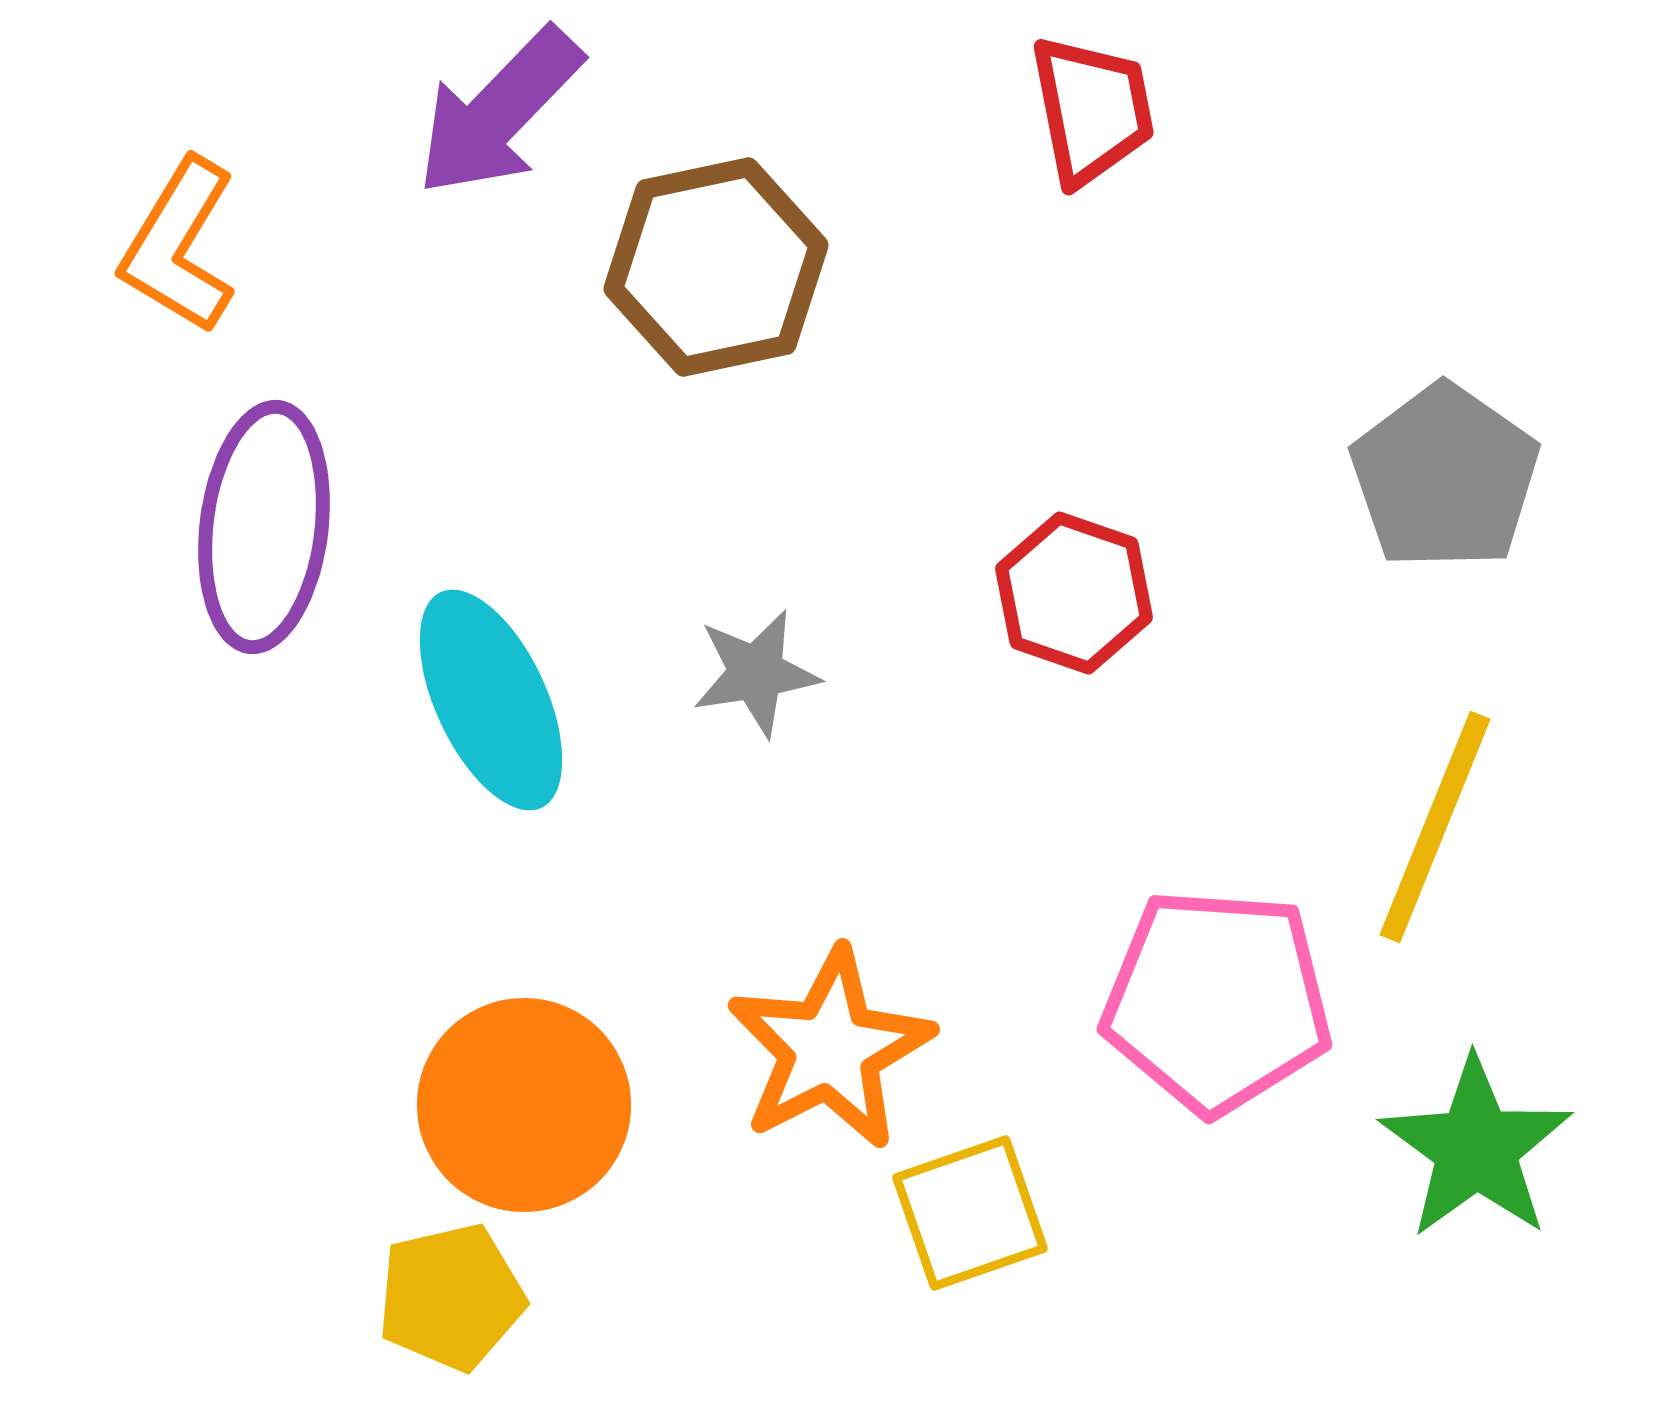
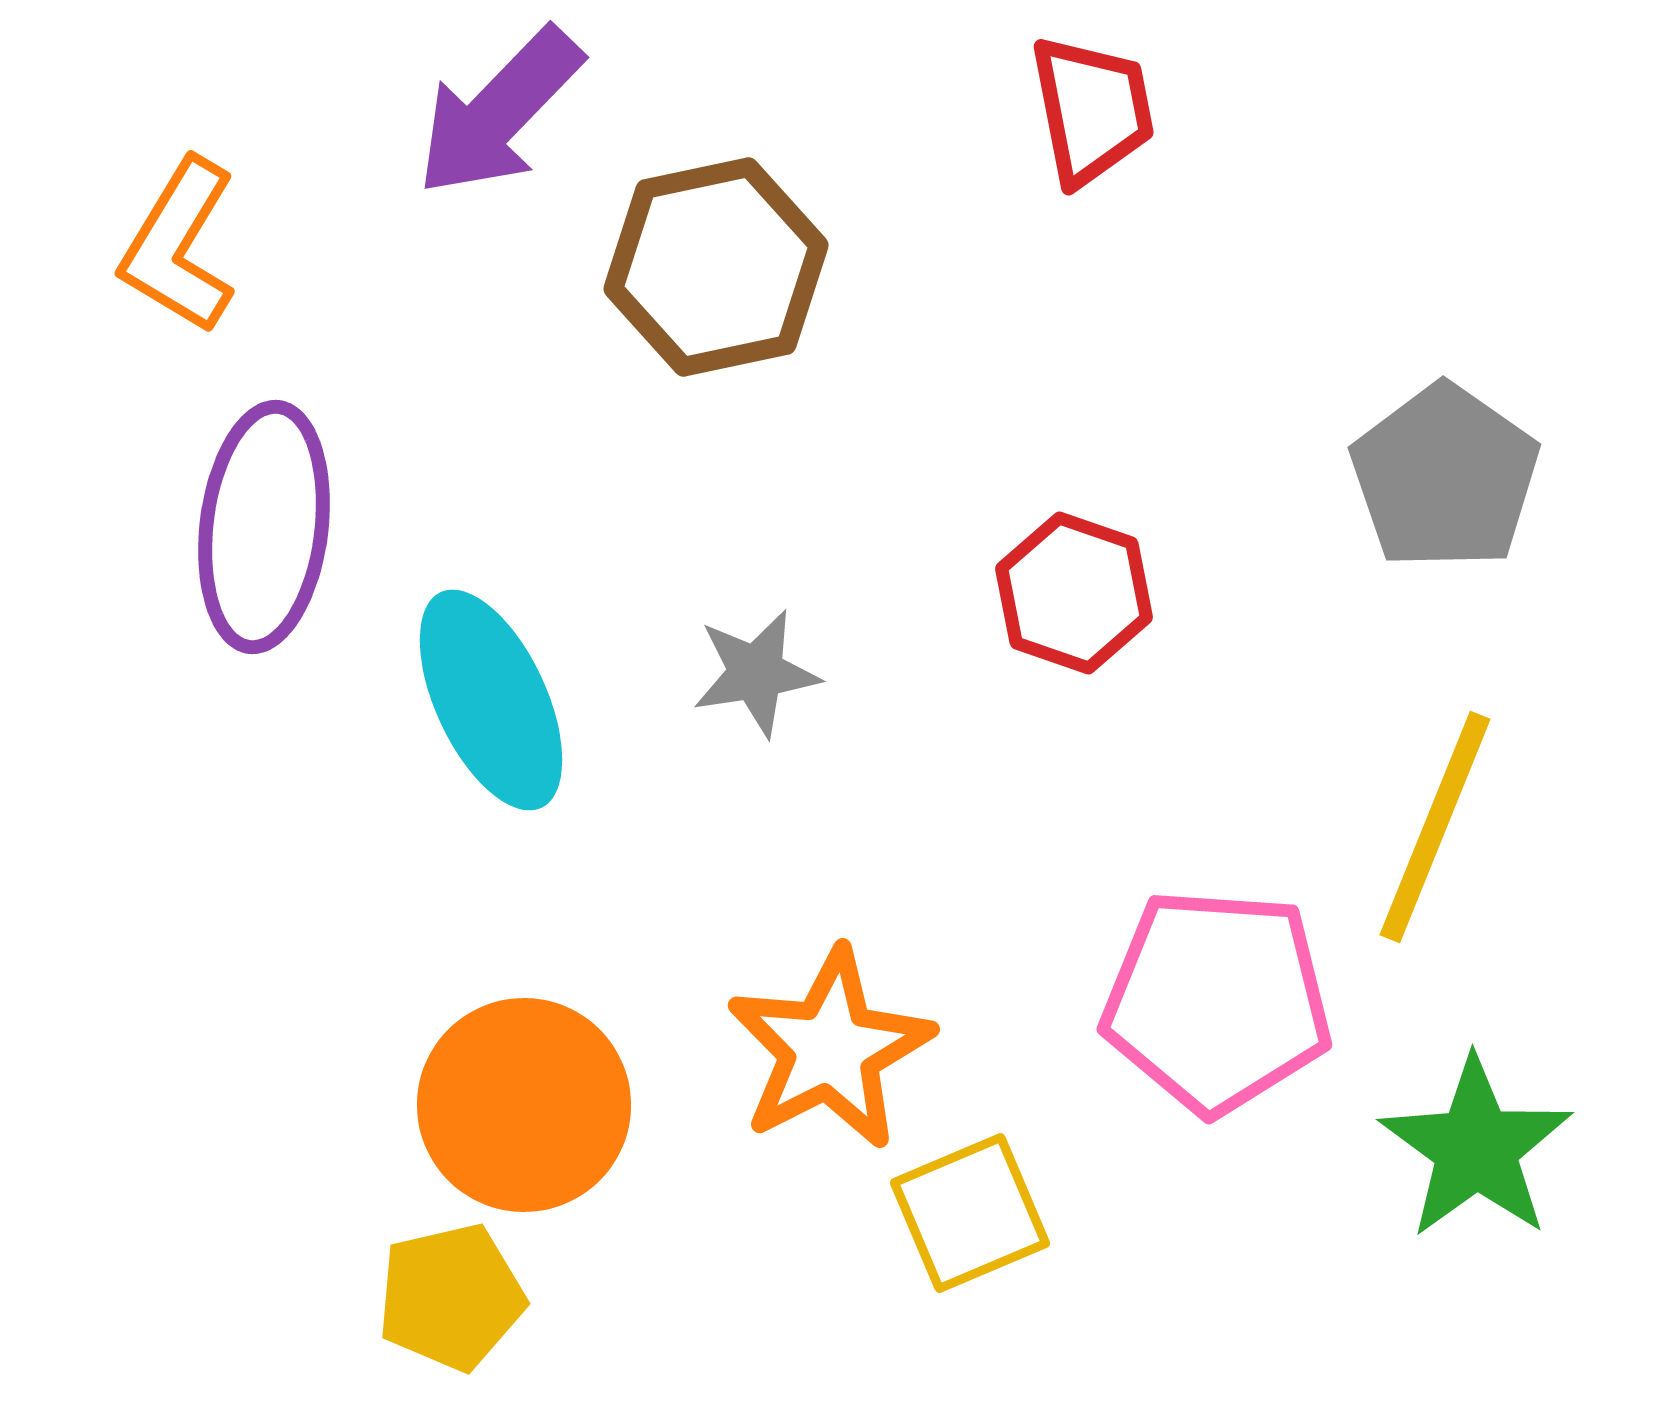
yellow square: rotated 4 degrees counterclockwise
